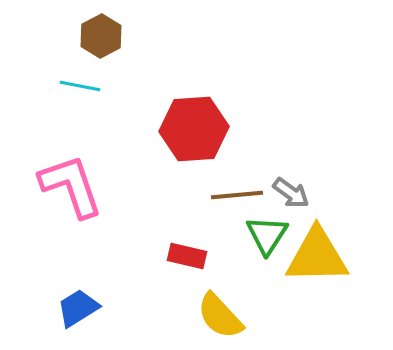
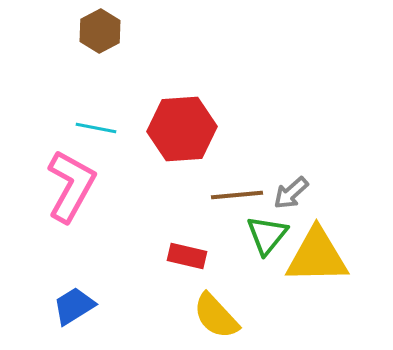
brown hexagon: moved 1 px left, 5 px up
cyan line: moved 16 px right, 42 px down
red hexagon: moved 12 px left
pink L-shape: rotated 48 degrees clockwise
gray arrow: rotated 102 degrees clockwise
green triangle: rotated 6 degrees clockwise
blue trapezoid: moved 4 px left, 2 px up
yellow semicircle: moved 4 px left
